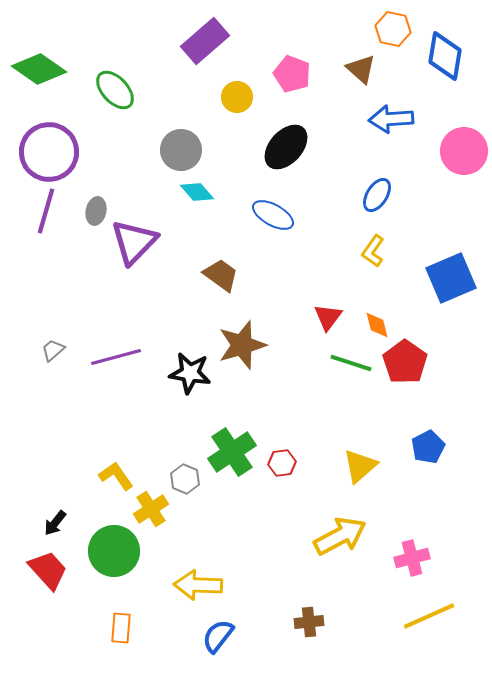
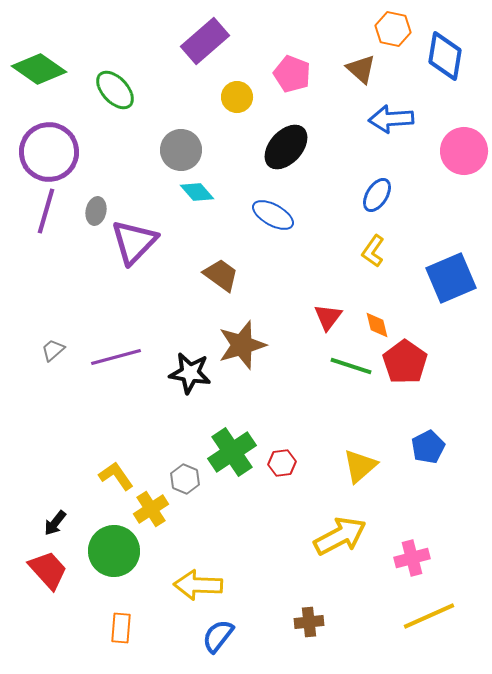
green line at (351, 363): moved 3 px down
